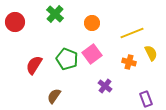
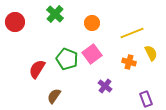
red semicircle: moved 3 px right, 4 px down
